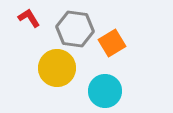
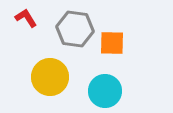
red L-shape: moved 3 px left
orange square: rotated 32 degrees clockwise
yellow circle: moved 7 px left, 9 px down
